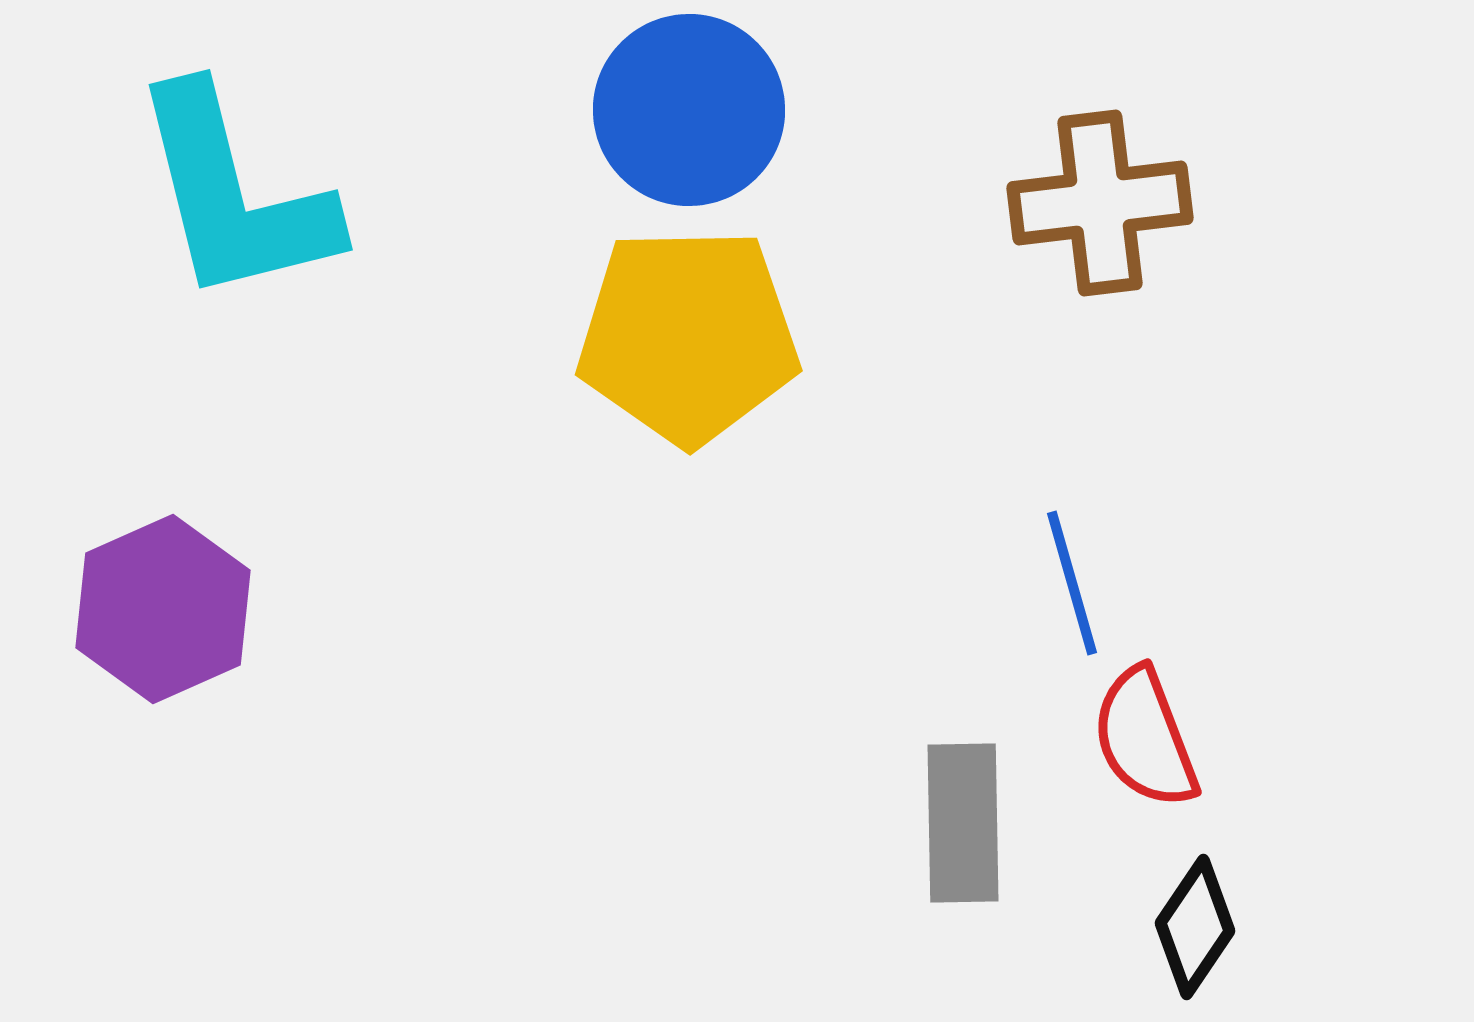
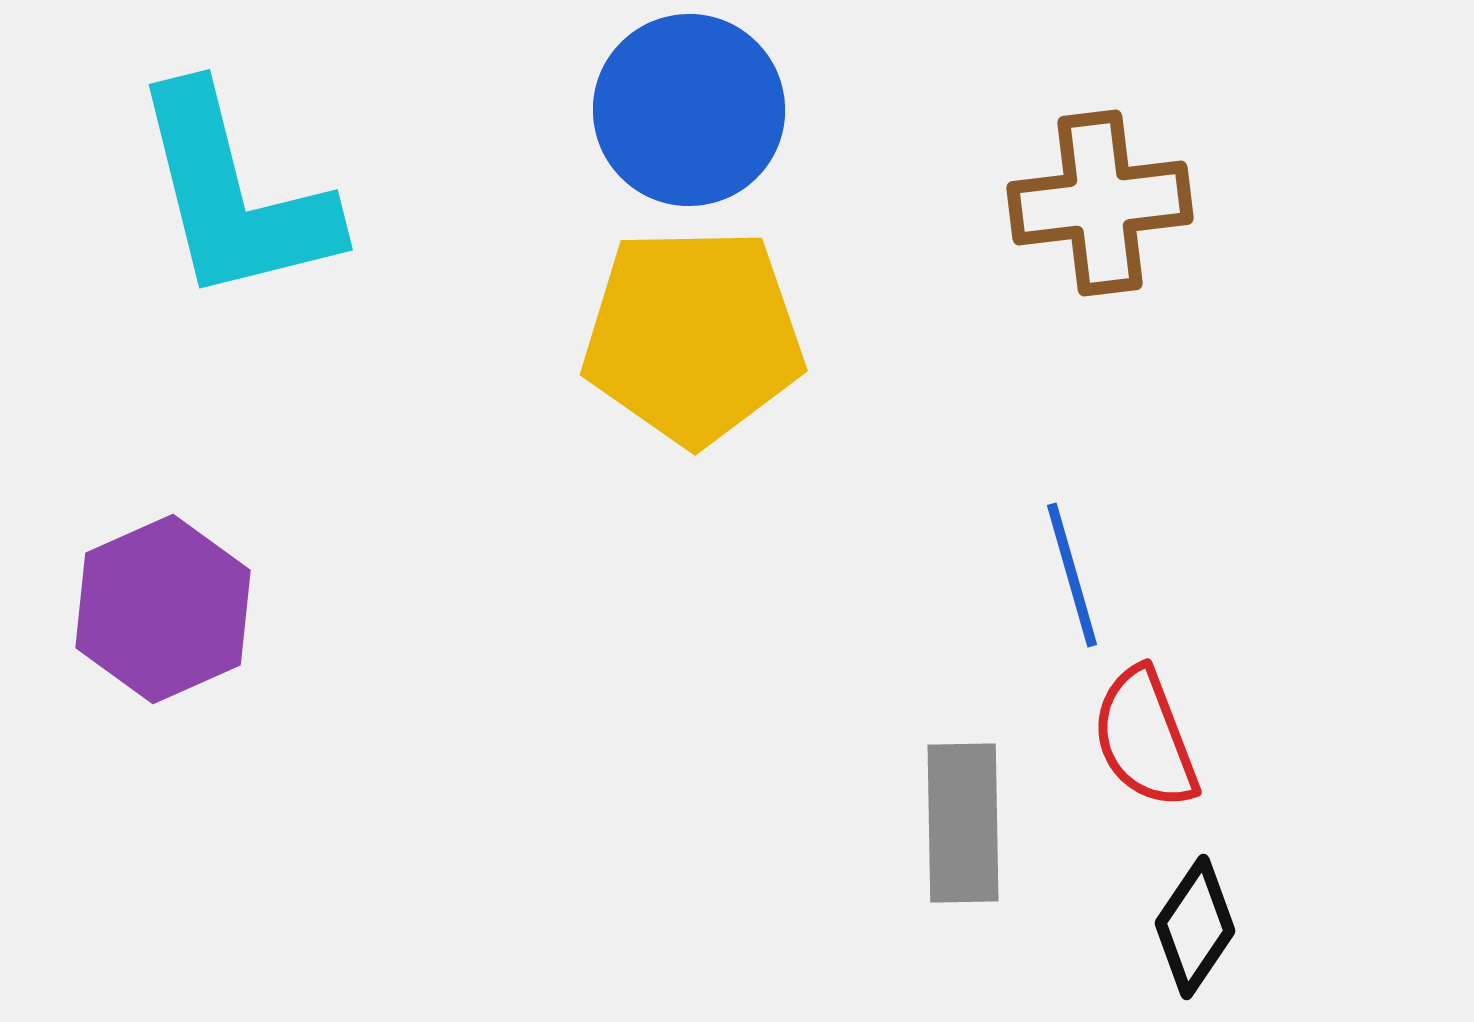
yellow pentagon: moved 5 px right
blue line: moved 8 px up
